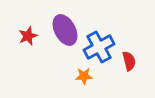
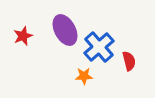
red star: moved 5 px left
blue cross: rotated 12 degrees counterclockwise
